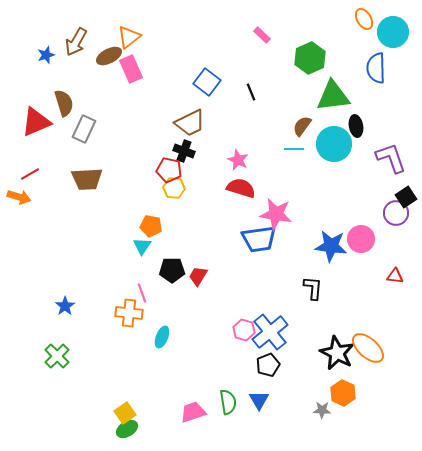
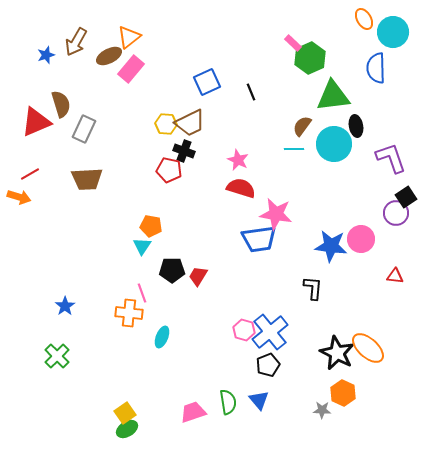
pink rectangle at (262, 35): moved 31 px right, 8 px down
pink rectangle at (131, 69): rotated 64 degrees clockwise
blue square at (207, 82): rotated 28 degrees clockwise
brown semicircle at (64, 103): moved 3 px left, 1 px down
yellow hexagon at (174, 188): moved 8 px left, 64 px up
blue triangle at (259, 400): rotated 10 degrees counterclockwise
